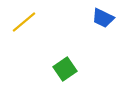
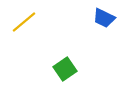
blue trapezoid: moved 1 px right
